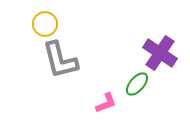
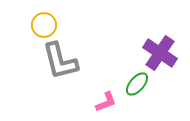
yellow circle: moved 1 px left, 1 px down
gray L-shape: moved 1 px down
pink L-shape: moved 1 px up
